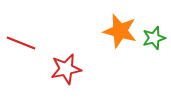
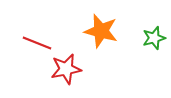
orange star: moved 19 px left
red line: moved 16 px right
